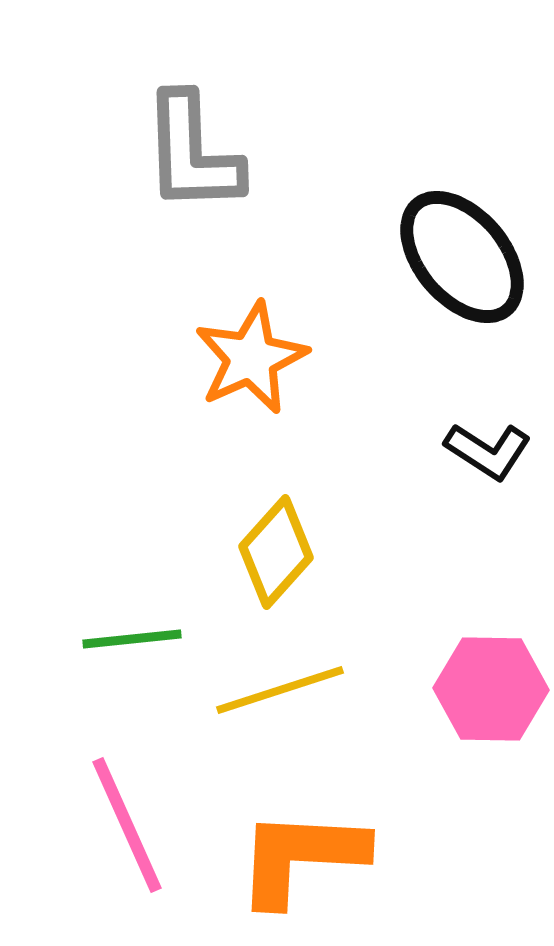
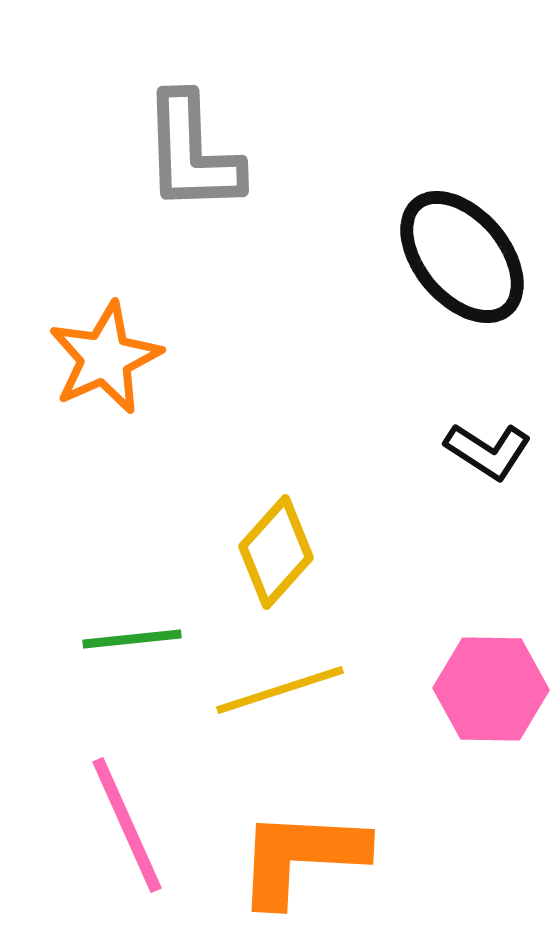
orange star: moved 146 px left
